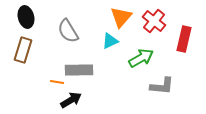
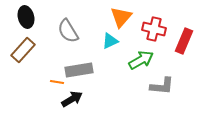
red cross: moved 8 px down; rotated 25 degrees counterclockwise
red rectangle: moved 2 px down; rotated 10 degrees clockwise
brown rectangle: rotated 25 degrees clockwise
green arrow: moved 2 px down
gray rectangle: rotated 8 degrees counterclockwise
black arrow: moved 1 px right, 1 px up
